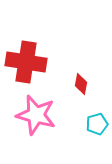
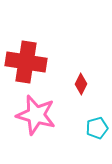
red diamond: rotated 15 degrees clockwise
cyan pentagon: moved 4 px down
